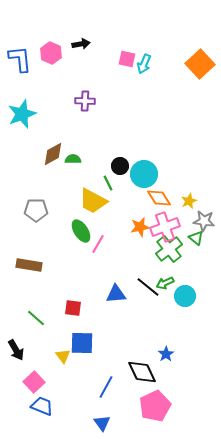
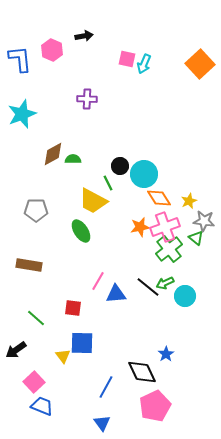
black arrow at (81, 44): moved 3 px right, 8 px up
pink hexagon at (51, 53): moved 1 px right, 3 px up
purple cross at (85, 101): moved 2 px right, 2 px up
pink line at (98, 244): moved 37 px down
black arrow at (16, 350): rotated 85 degrees clockwise
